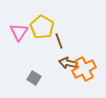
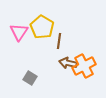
brown line: rotated 28 degrees clockwise
orange cross: moved 3 px up
gray square: moved 4 px left
